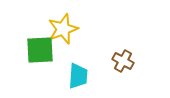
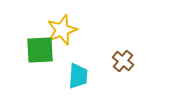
yellow star: moved 1 px left, 1 px down
brown cross: rotated 10 degrees clockwise
